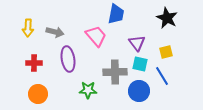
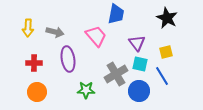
gray cross: moved 1 px right, 2 px down; rotated 30 degrees counterclockwise
green star: moved 2 px left
orange circle: moved 1 px left, 2 px up
